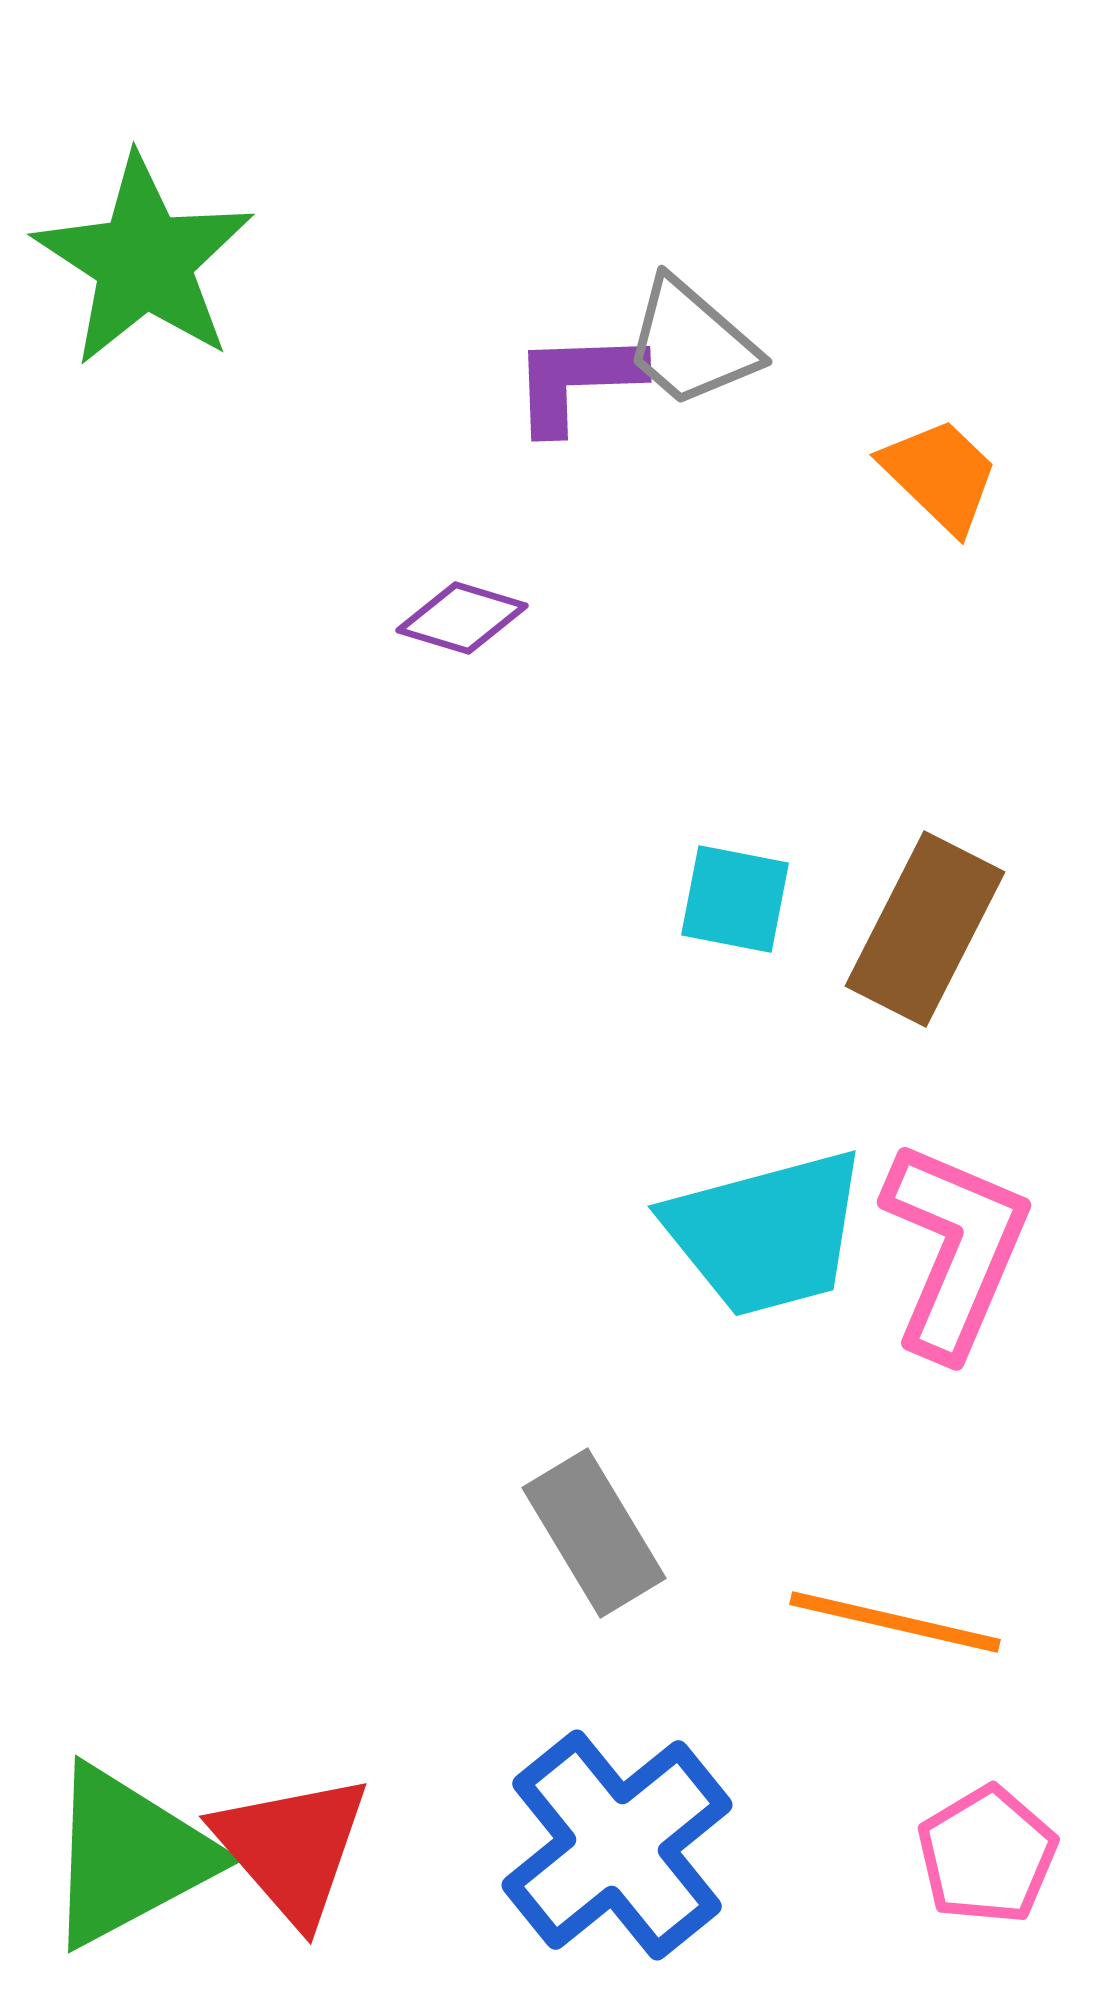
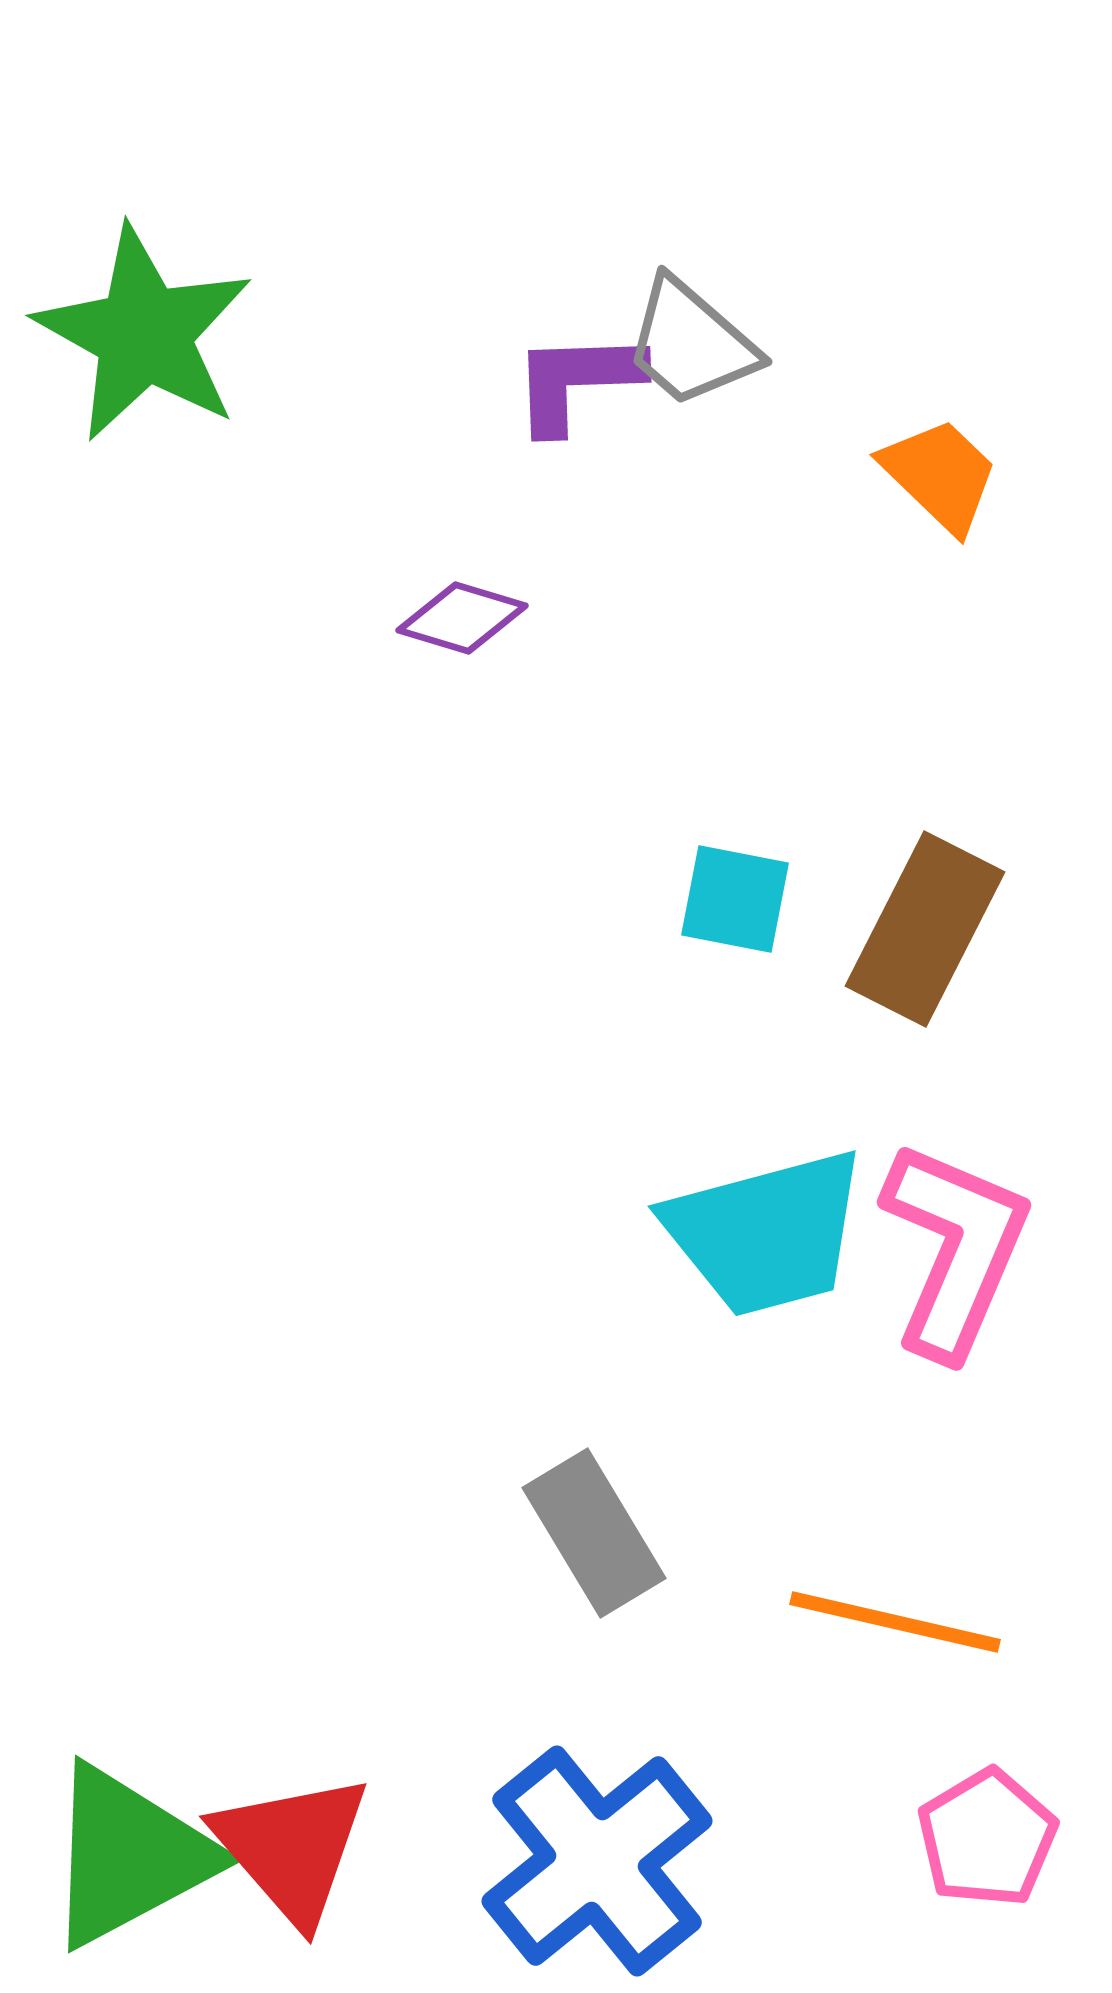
green star: moved 73 px down; rotated 4 degrees counterclockwise
blue cross: moved 20 px left, 16 px down
pink pentagon: moved 17 px up
